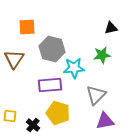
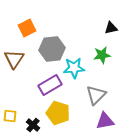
orange square: moved 1 px down; rotated 24 degrees counterclockwise
gray hexagon: rotated 20 degrees counterclockwise
purple rectangle: rotated 25 degrees counterclockwise
